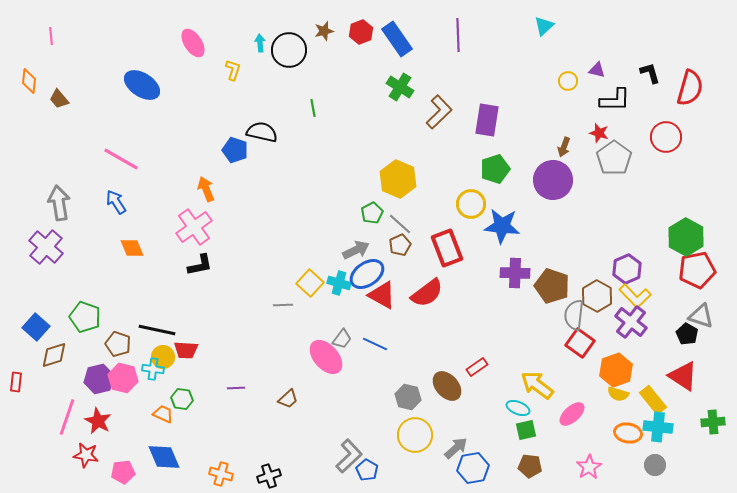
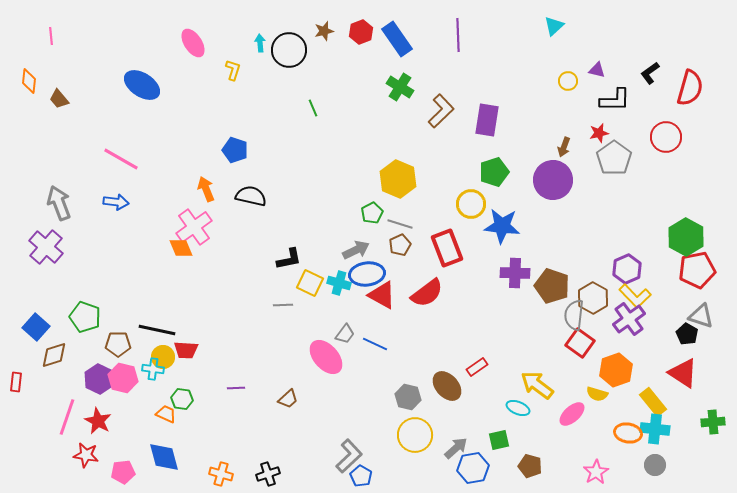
cyan triangle at (544, 26): moved 10 px right
black L-shape at (650, 73): rotated 110 degrees counterclockwise
green line at (313, 108): rotated 12 degrees counterclockwise
brown L-shape at (439, 112): moved 2 px right, 1 px up
black semicircle at (262, 132): moved 11 px left, 64 px down
red star at (599, 133): rotated 30 degrees counterclockwise
green pentagon at (495, 169): moved 1 px left, 3 px down
blue arrow at (116, 202): rotated 130 degrees clockwise
gray arrow at (59, 203): rotated 12 degrees counterclockwise
gray line at (400, 224): rotated 25 degrees counterclockwise
orange diamond at (132, 248): moved 49 px right
black L-shape at (200, 265): moved 89 px right, 6 px up
blue ellipse at (367, 274): rotated 28 degrees clockwise
yellow square at (310, 283): rotated 16 degrees counterclockwise
brown hexagon at (597, 296): moved 4 px left, 2 px down
purple cross at (631, 322): moved 2 px left, 3 px up; rotated 16 degrees clockwise
gray trapezoid at (342, 339): moved 3 px right, 5 px up
brown pentagon at (118, 344): rotated 20 degrees counterclockwise
red triangle at (683, 376): moved 3 px up
purple hexagon at (99, 379): rotated 20 degrees counterclockwise
yellow semicircle at (618, 394): moved 21 px left
yellow rectangle at (653, 400): moved 2 px down
orange trapezoid at (163, 414): moved 3 px right
cyan cross at (658, 427): moved 3 px left, 2 px down
green square at (526, 430): moved 27 px left, 10 px down
blue diamond at (164, 457): rotated 8 degrees clockwise
brown pentagon at (530, 466): rotated 10 degrees clockwise
pink star at (589, 467): moved 7 px right, 5 px down
blue pentagon at (367, 470): moved 6 px left, 6 px down
black cross at (269, 476): moved 1 px left, 2 px up
